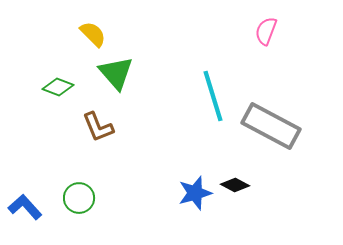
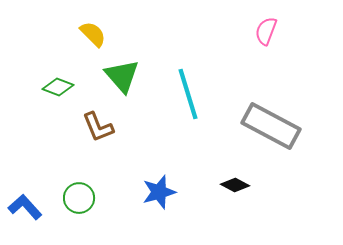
green triangle: moved 6 px right, 3 px down
cyan line: moved 25 px left, 2 px up
blue star: moved 36 px left, 1 px up
